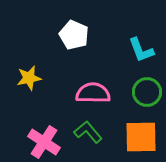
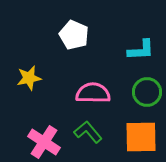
cyan L-shape: rotated 72 degrees counterclockwise
